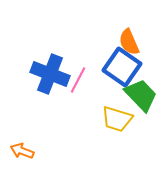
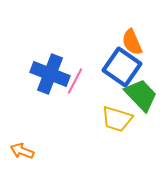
orange semicircle: moved 3 px right
pink line: moved 3 px left, 1 px down
